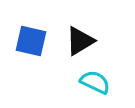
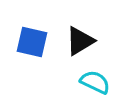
blue square: moved 1 px right, 1 px down
